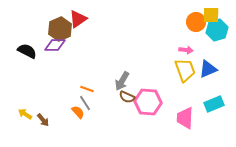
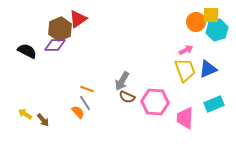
pink arrow: rotated 32 degrees counterclockwise
pink hexagon: moved 7 px right
